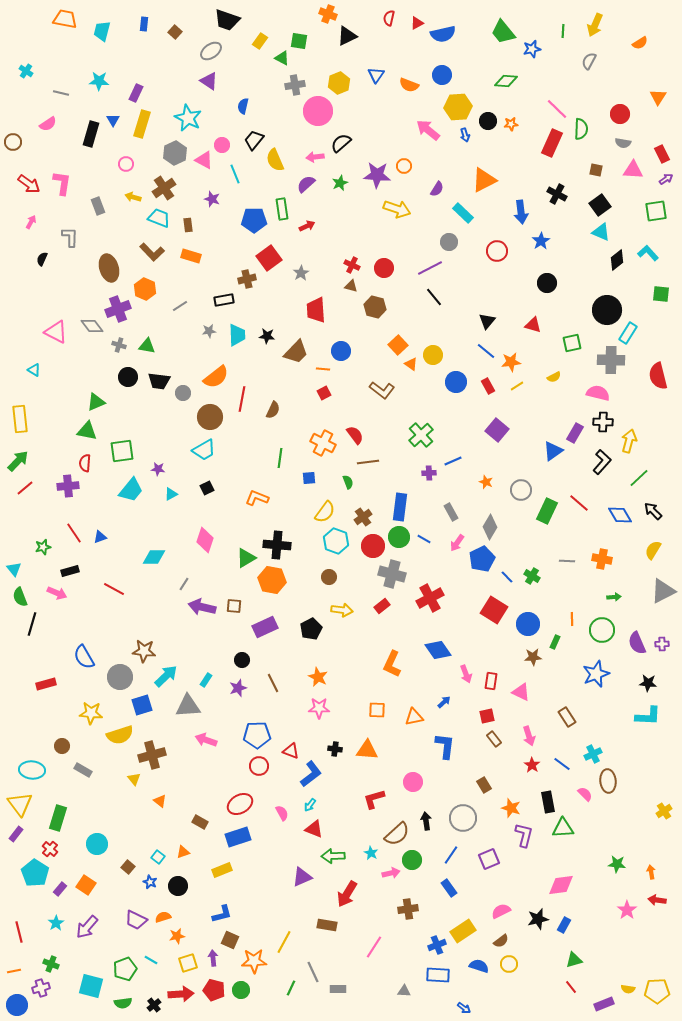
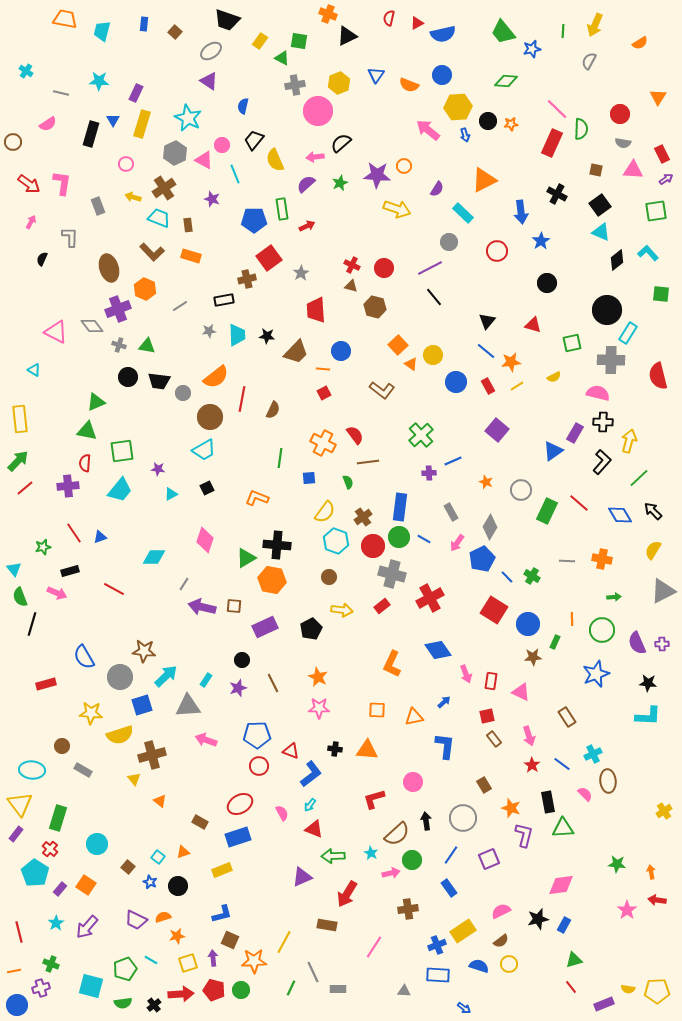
cyan trapezoid at (131, 490): moved 11 px left
